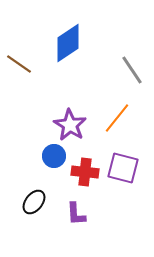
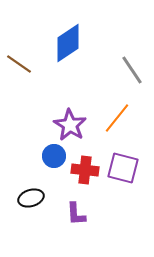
red cross: moved 2 px up
black ellipse: moved 3 px left, 4 px up; rotated 35 degrees clockwise
